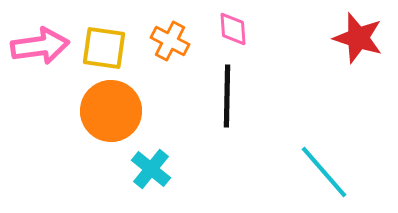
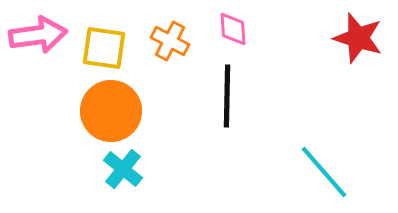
pink arrow: moved 2 px left, 11 px up
cyan cross: moved 28 px left
